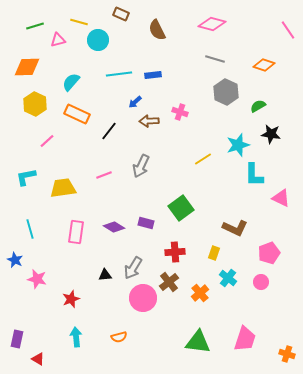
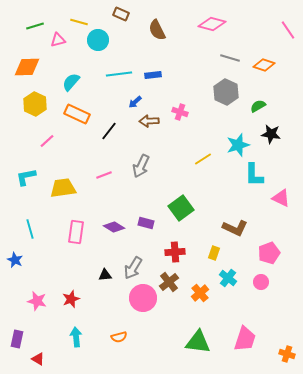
gray line at (215, 59): moved 15 px right, 1 px up
pink star at (37, 279): moved 22 px down
